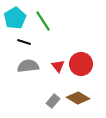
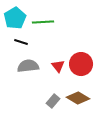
green line: moved 1 px down; rotated 60 degrees counterclockwise
black line: moved 3 px left
